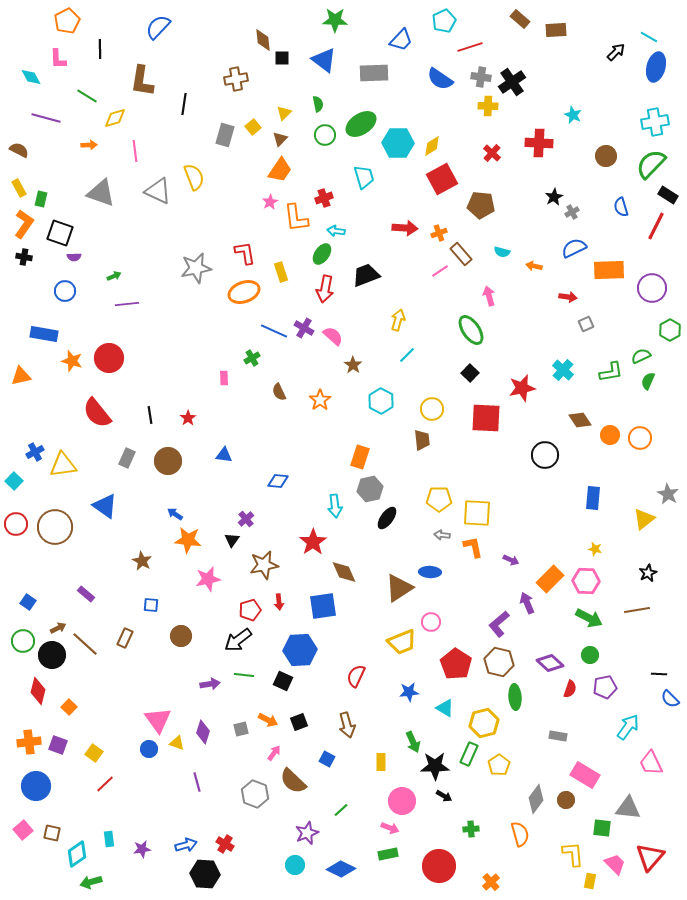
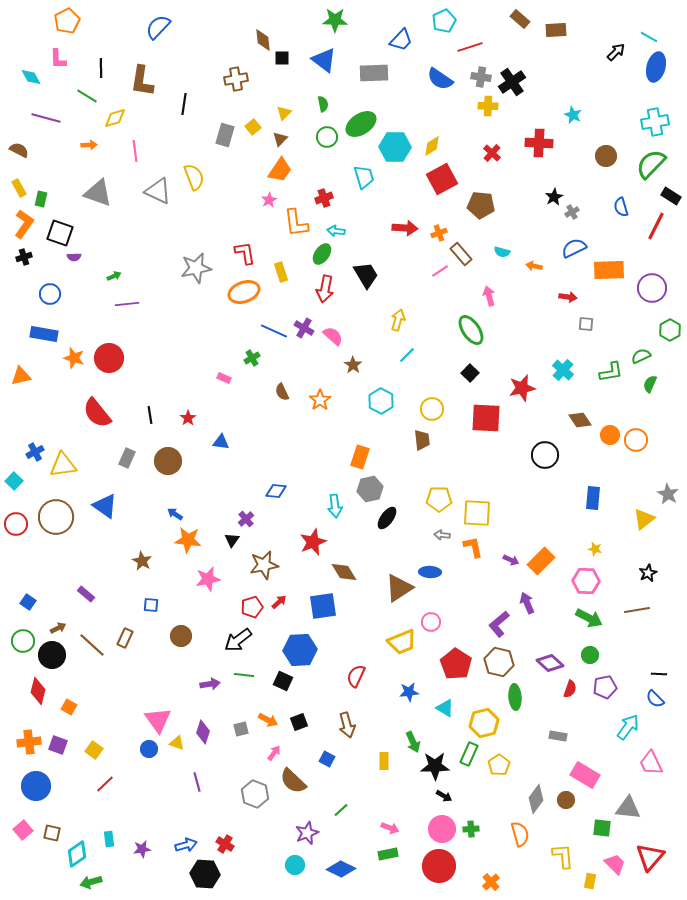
black line at (100, 49): moved 1 px right, 19 px down
green semicircle at (318, 104): moved 5 px right
green circle at (325, 135): moved 2 px right, 2 px down
cyan hexagon at (398, 143): moved 3 px left, 4 px down
gray triangle at (101, 193): moved 3 px left
black rectangle at (668, 195): moved 3 px right, 1 px down
pink star at (270, 202): moved 1 px left, 2 px up
orange L-shape at (296, 218): moved 5 px down
black cross at (24, 257): rotated 28 degrees counterclockwise
black trapezoid at (366, 275): rotated 80 degrees clockwise
blue circle at (65, 291): moved 15 px left, 3 px down
gray square at (586, 324): rotated 28 degrees clockwise
orange star at (72, 361): moved 2 px right, 3 px up
pink rectangle at (224, 378): rotated 64 degrees counterclockwise
green semicircle at (648, 381): moved 2 px right, 3 px down
brown semicircle at (279, 392): moved 3 px right
orange circle at (640, 438): moved 4 px left, 2 px down
blue triangle at (224, 455): moved 3 px left, 13 px up
blue diamond at (278, 481): moved 2 px left, 10 px down
brown circle at (55, 527): moved 1 px right, 10 px up
red star at (313, 542): rotated 12 degrees clockwise
brown diamond at (344, 572): rotated 8 degrees counterclockwise
orange rectangle at (550, 579): moved 9 px left, 18 px up
red arrow at (279, 602): rotated 126 degrees counterclockwise
red pentagon at (250, 610): moved 2 px right, 3 px up
brown line at (85, 644): moved 7 px right, 1 px down
blue semicircle at (670, 699): moved 15 px left
orange square at (69, 707): rotated 14 degrees counterclockwise
yellow square at (94, 753): moved 3 px up
yellow rectangle at (381, 762): moved 3 px right, 1 px up
pink circle at (402, 801): moved 40 px right, 28 px down
yellow L-shape at (573, 854): moved 10 px left, 2 px down
